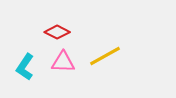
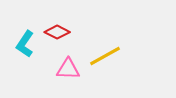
pink triangle: moved 5 px right, 7 px down
cyan L-shape: moved 23 px up
